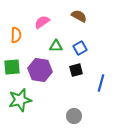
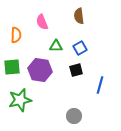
brown semicircle: rotated 126 degrees counterclockwise
pink semicircle: rotated 77 degrees counterclockwise
blue line: moved 1 px left, 2 px down
